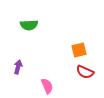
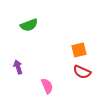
green semicircle: rotated 18 degrees counterclockwise
purple arrow: rotated 32 degrees counterclockwise
red semicircle: moved 3 px left
